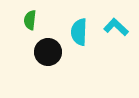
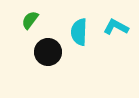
green semicircle: rotated 30 degrees clockwise
cyan L-shape: rotated 15 degrees counterclockwise
